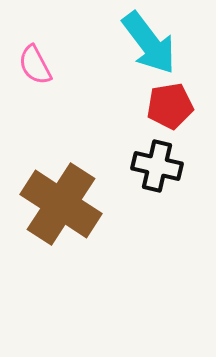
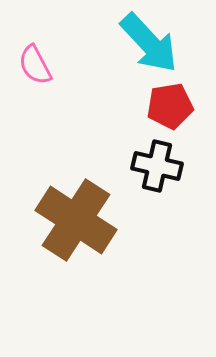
cyan arrow: rotated 6 degrees counterclockwise
brown cross: moved 15 px right, 16 px down
